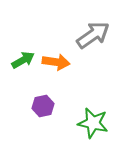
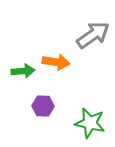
green arrow: moved 11 px down; rotated 25 degrees clockwise
purple hexagon: rotated 15 degrees clockwise
green star: moved 3 px left
